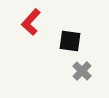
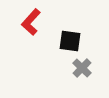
gray cross: moved 3 px up
